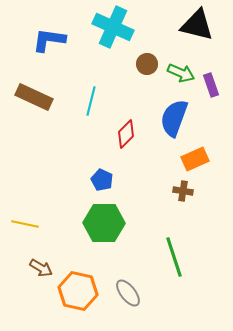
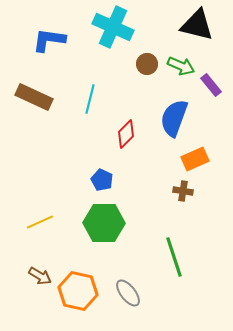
green arrow: moved 7 px up
purple rectangle: rotated 20 degrees counterclockwise
cyan line: moved 1 px left, 2 px up
yellow line: moved 15 px right, 2 px up; rotated 36 degrees counterclockwise
brown arrow: moved 1 px left, 8 px down
